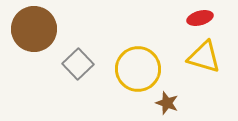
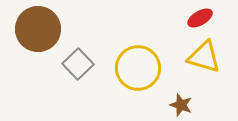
red ellipse: rotated 15 degrees counterclockwise
brown circle: moved 4 px right
yellow circle: moved 1 px up
brown star: moved 14 px right, 2 px down
